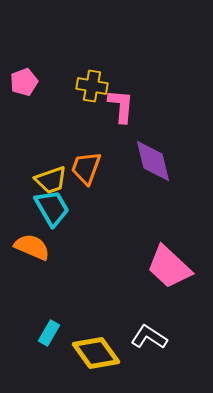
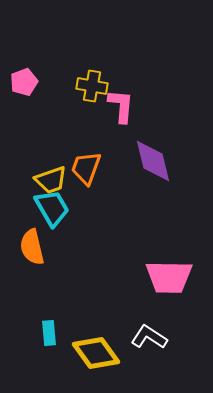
orange semicircle: rotated 126 degrees counterclockwise
pink trapezoid: moved 10 px down; rotated 42 degrees counterclockwise
cyan rectangle: rotated 35 degrees counterclockwise
